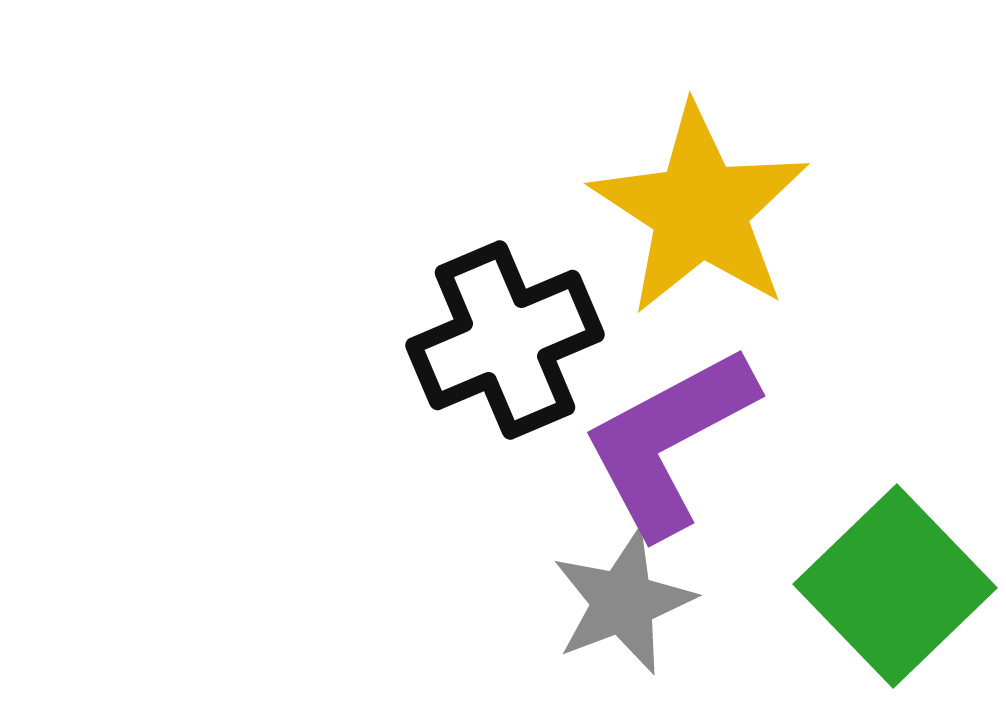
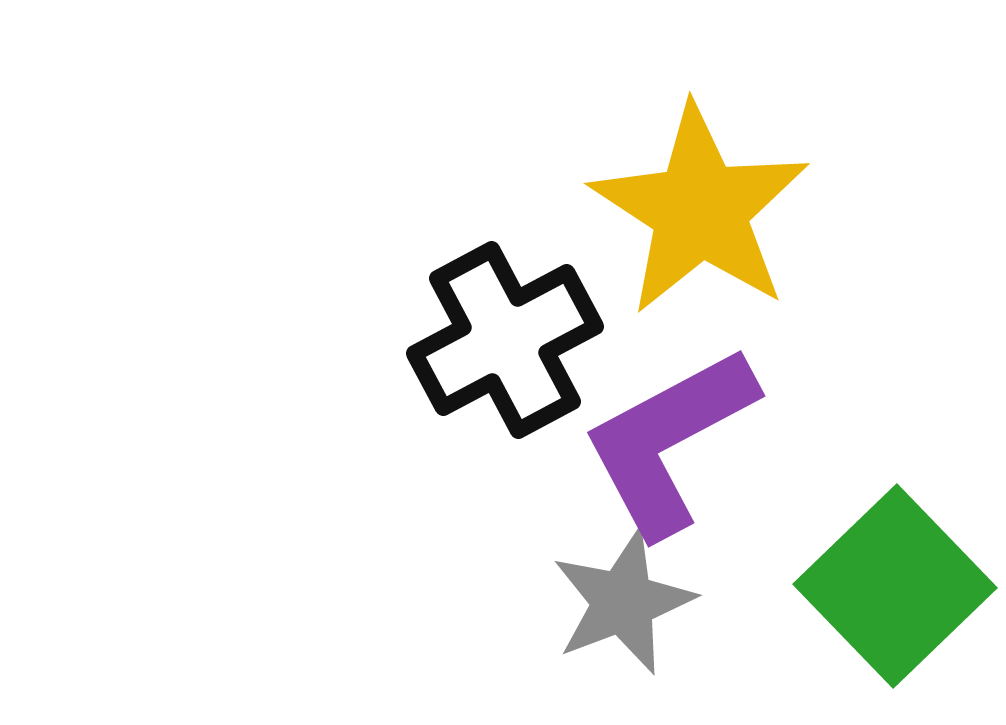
black cross: rotated 5 degrees counterclockwise
